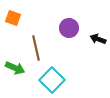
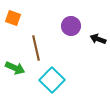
purple circle: moved 2 px right, 2 px up
